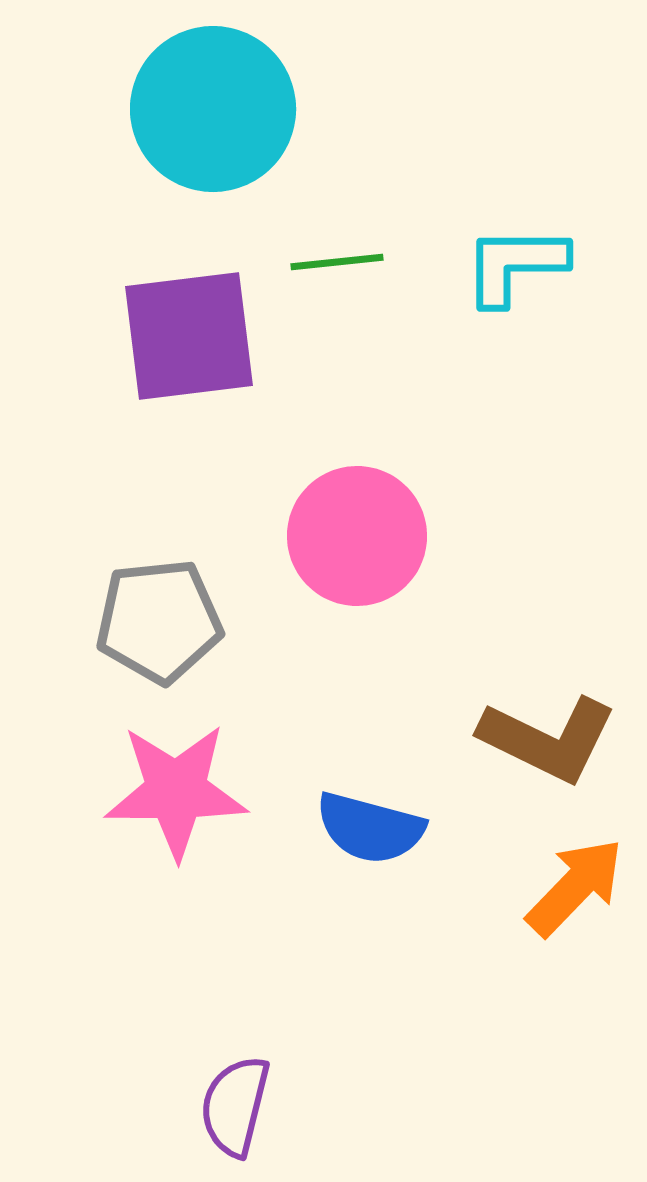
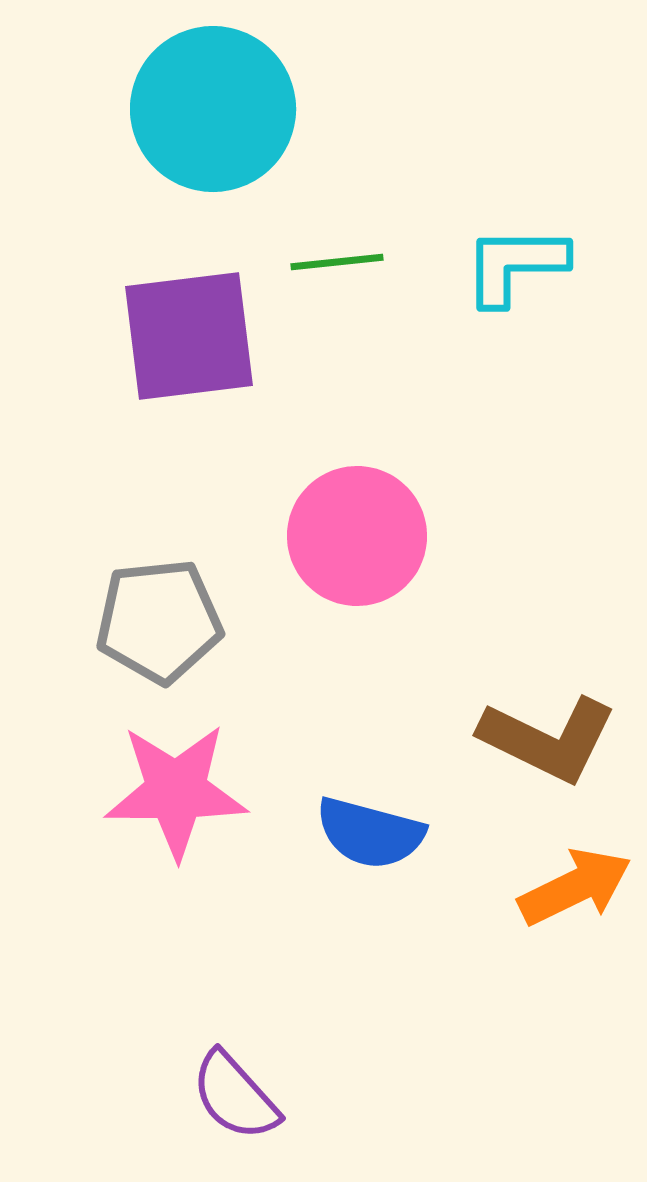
blue semicircle: moved 5 px down
orange arrow: rotated 20 degrees clockwise
purple semicircle: moved 10 px up; rotated 56 degrees counterclockwise
